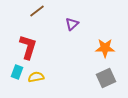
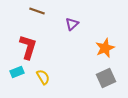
brown line: rotated 56 degrees clockwise
orange star: rotated 24 degrees counterclockwise
cyan rectangle: rotated 48 degrees clockwise
yellow semicircle: moved 7 px right; rotated 70 degrees clockwise
